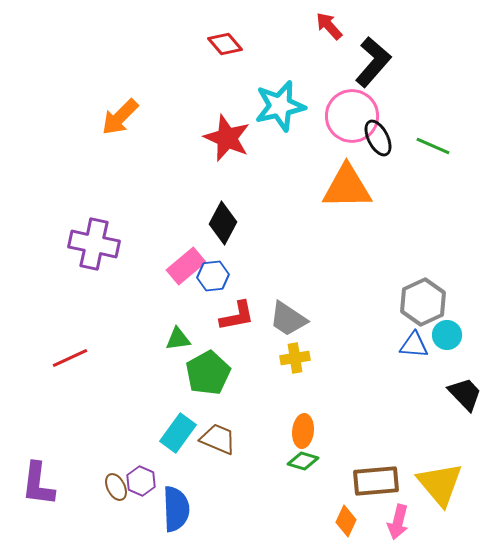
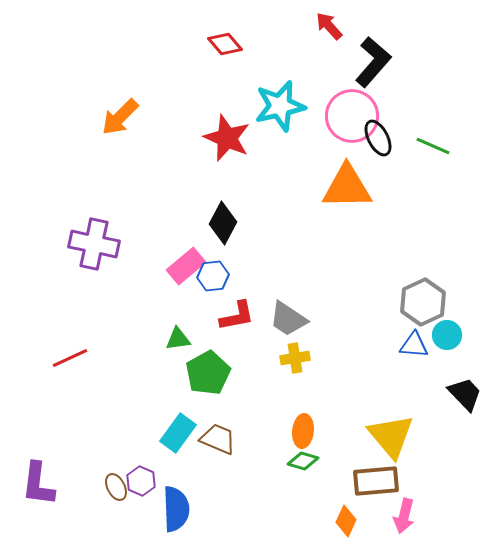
yellow triangle: moved 49 px left, 48 px up
pink arrow: moved 6 px right, 6 px up
